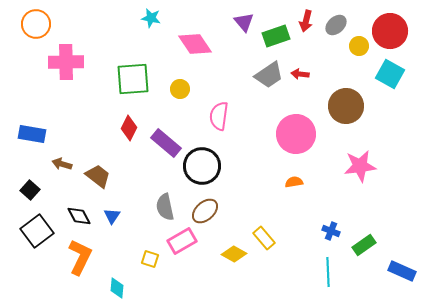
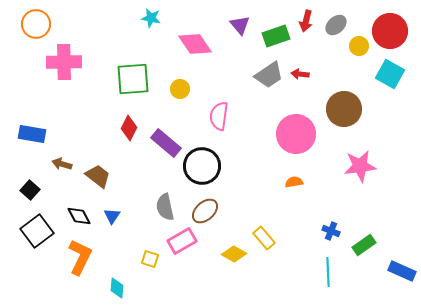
purple triangle at (244, 22): moved 4 px left, 3 px down
pink cross at (66, 62): moved 2 px left
brown circle at (346, 106): moved 2 px left, 3 px down
